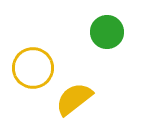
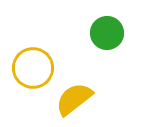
green circle: moved 1 px down
